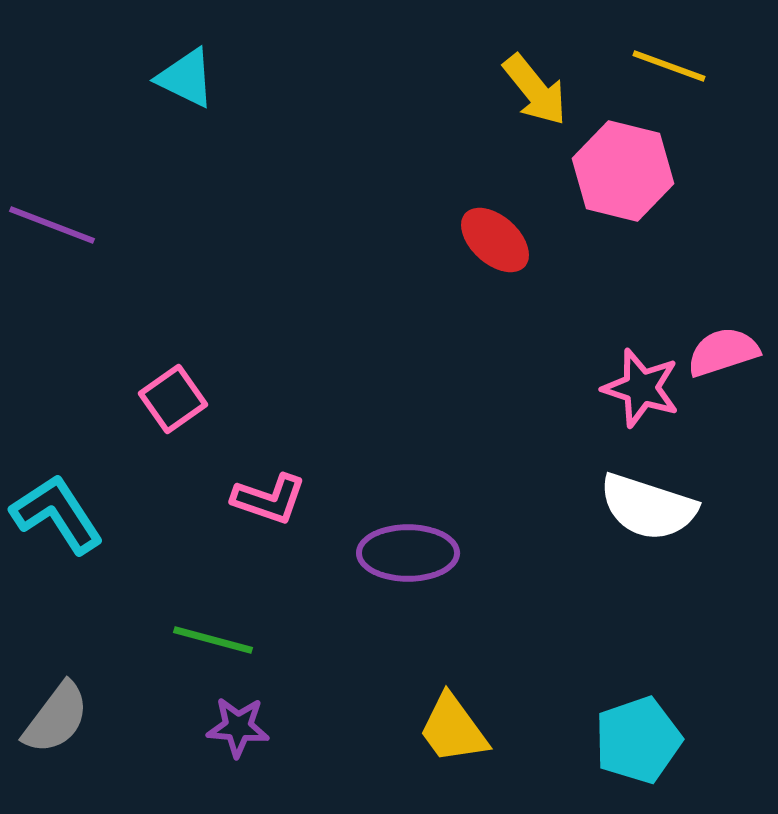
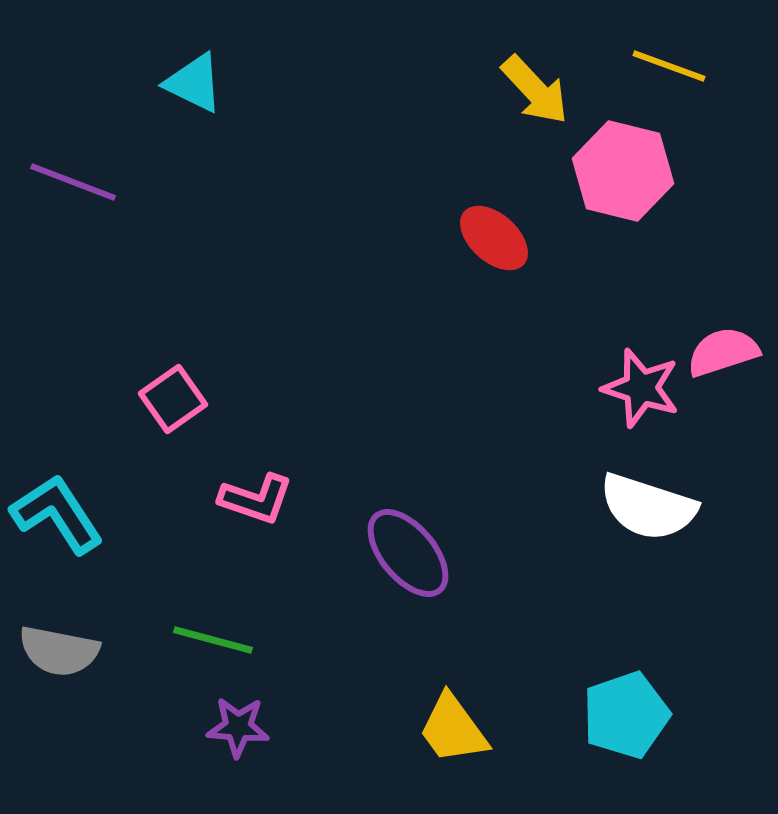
cyan triangle: moved 8 px right, 5 px down
yellow arrow: rotated 4 degrees counterclockwise
purple line: moved 21 px right, 43 px up
red ellipse: moved 1 px left, 2 px up
pink L-shape: moved 13 px left
purple ellipse: rotated 50 degrees clockwise
gray semicircle: moved 3 px right, 67 px up; rotated 64 degrees clockwise
cyan pentagon: moved 12 px left, 25 px up
